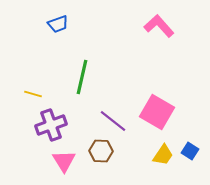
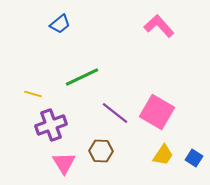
blue trapezoid: moved 2 px right; rotated 20 degrees counterclockwise
green line: rotated 52 degrees clockwise
purple line: moved 2 px right, 8 px up
blue square: moved 4 px right, 7 px down
pink triangle: moved 2 px down
